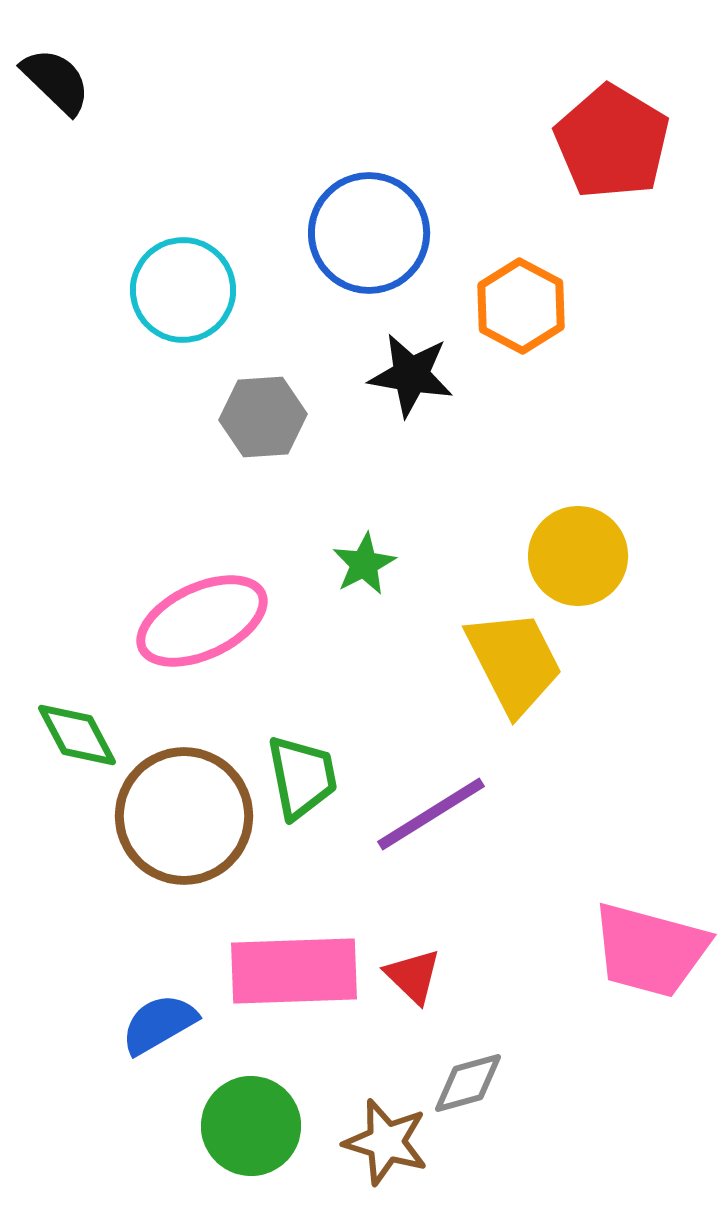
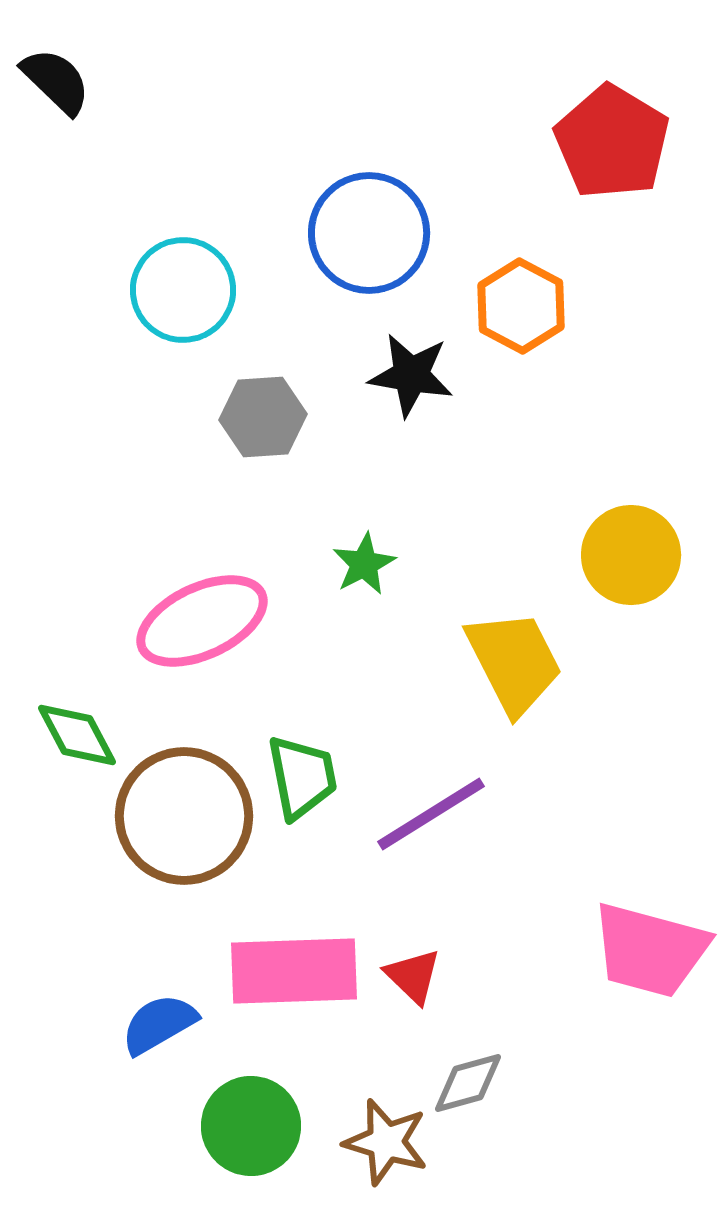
yellow circle: moved 53 px right, 1 px up
